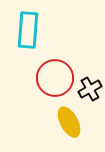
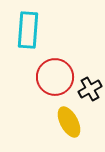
red circle: moved 1 px up
